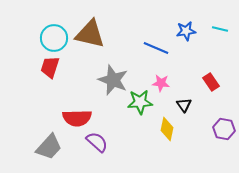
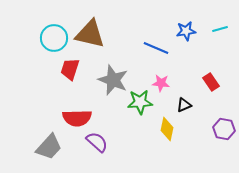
cyan line: rotated 28 degrees counterclockwise
red trapezoid: moved 20 px right, 2 px down
black triangle: rotated 42 degrees clockwise
